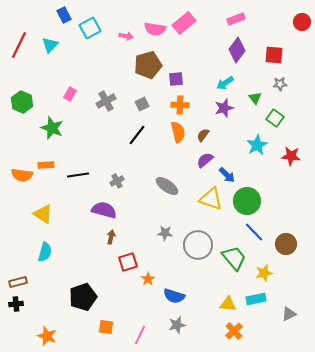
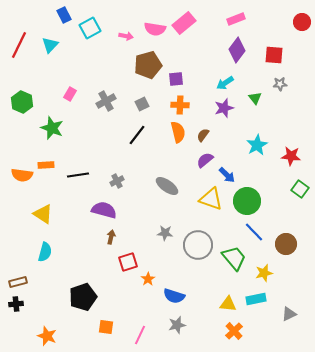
green square at (275, 118): moved 25 px right, 71 px down
